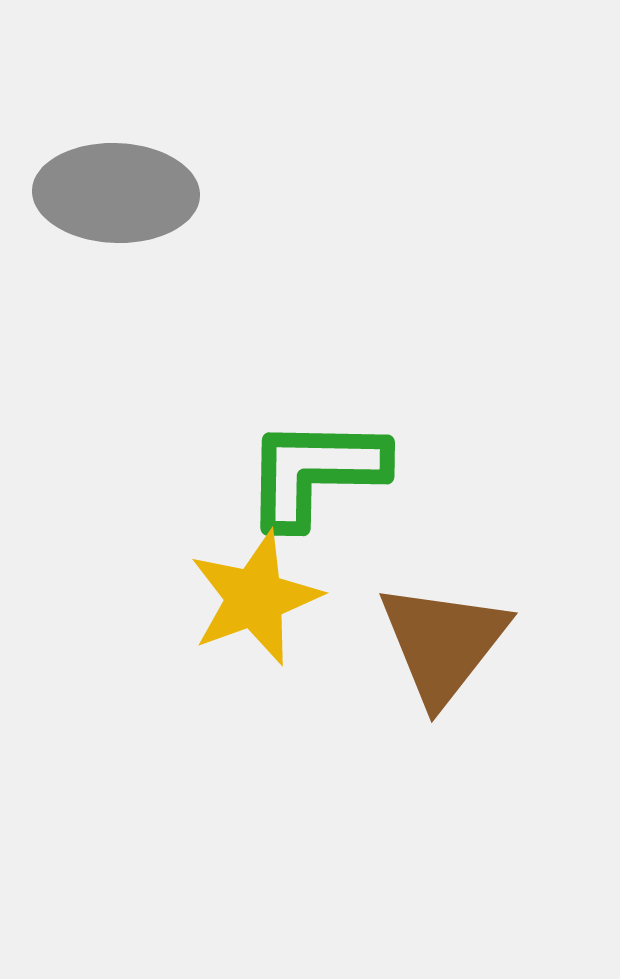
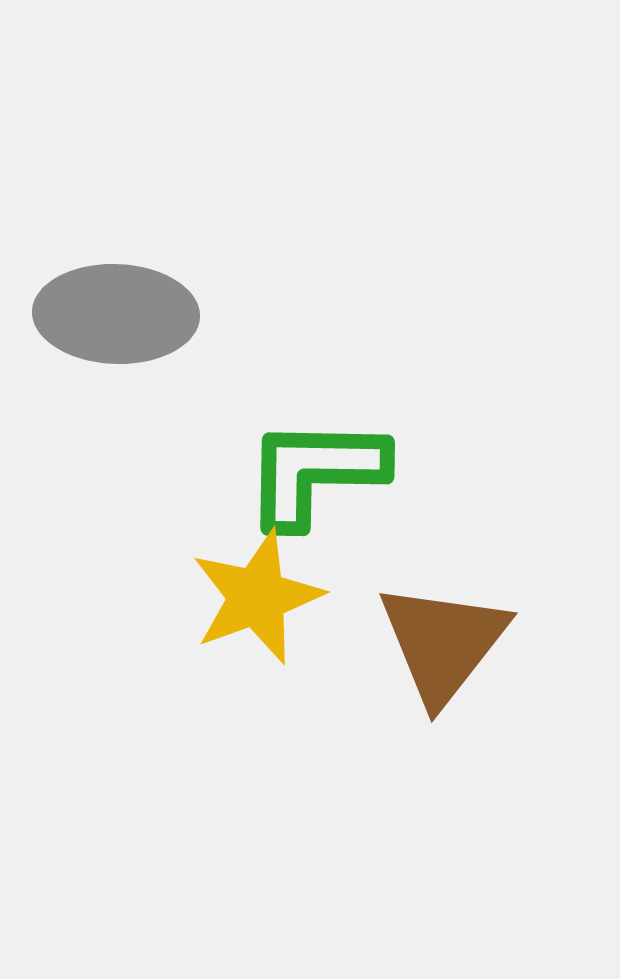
gray ellipse: moved 121 px down
yellow star: moved 2 px right, 1 px up
